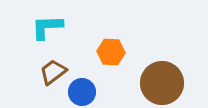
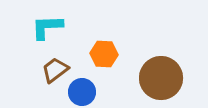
orange hexagon: moved 7 px left, 2 px down
brown trapezoid: moved 2 px right, 2 px up
brown circle: moved 1 px left, 5 px up
